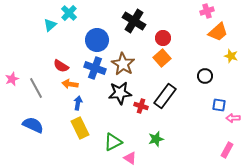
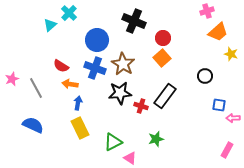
black cross: rotated 10 degrees counterclockwise
yellow star: moved 2 px up
